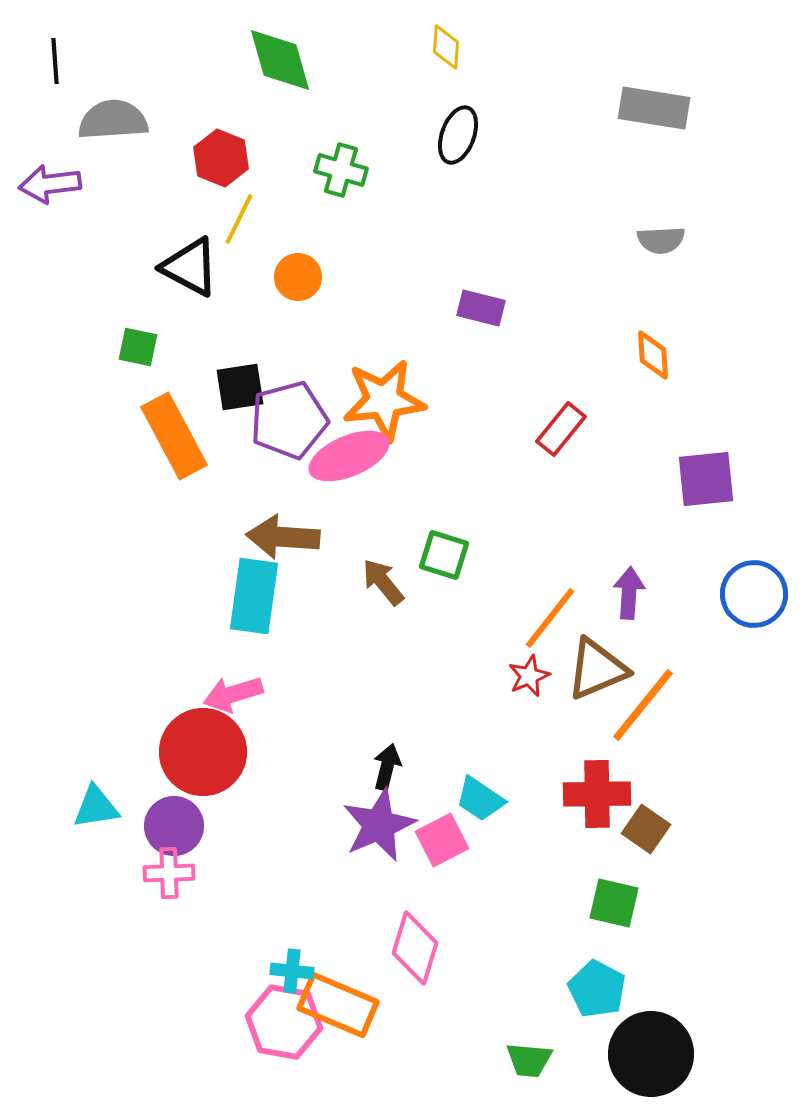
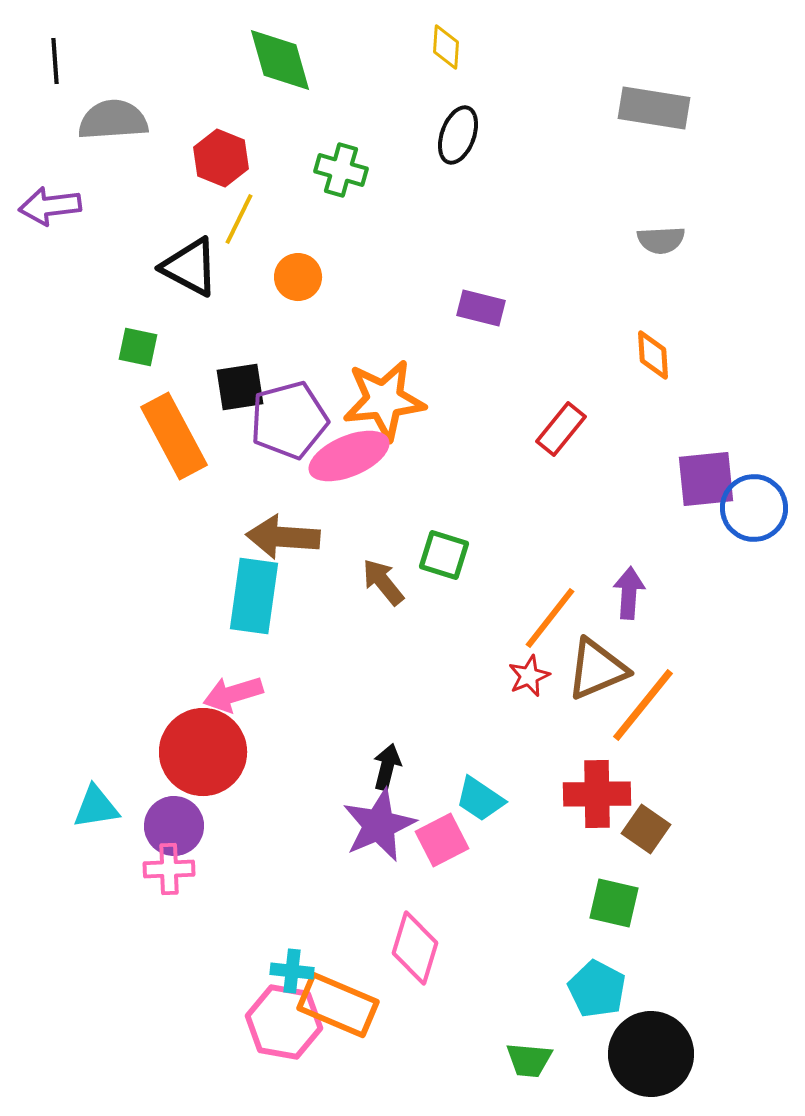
purple arrow at (50, 184): moved 22 px down
blue circle at (754, 594): moved 86 px up
pink cross at (169, 873): moved 4 px up
